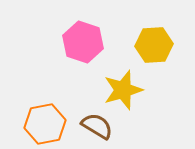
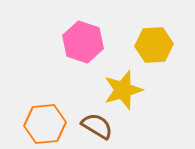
orange hexagon: rotated 6 degrees clockwise
